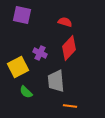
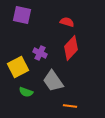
red semicircle: moved 2 px right
red diamond: moved 2 px right
gray trapezoid: moved 3 px left; rotated 30 degrees counterclockwise
green semicircle: rotated 24 degrees counterclockwise
